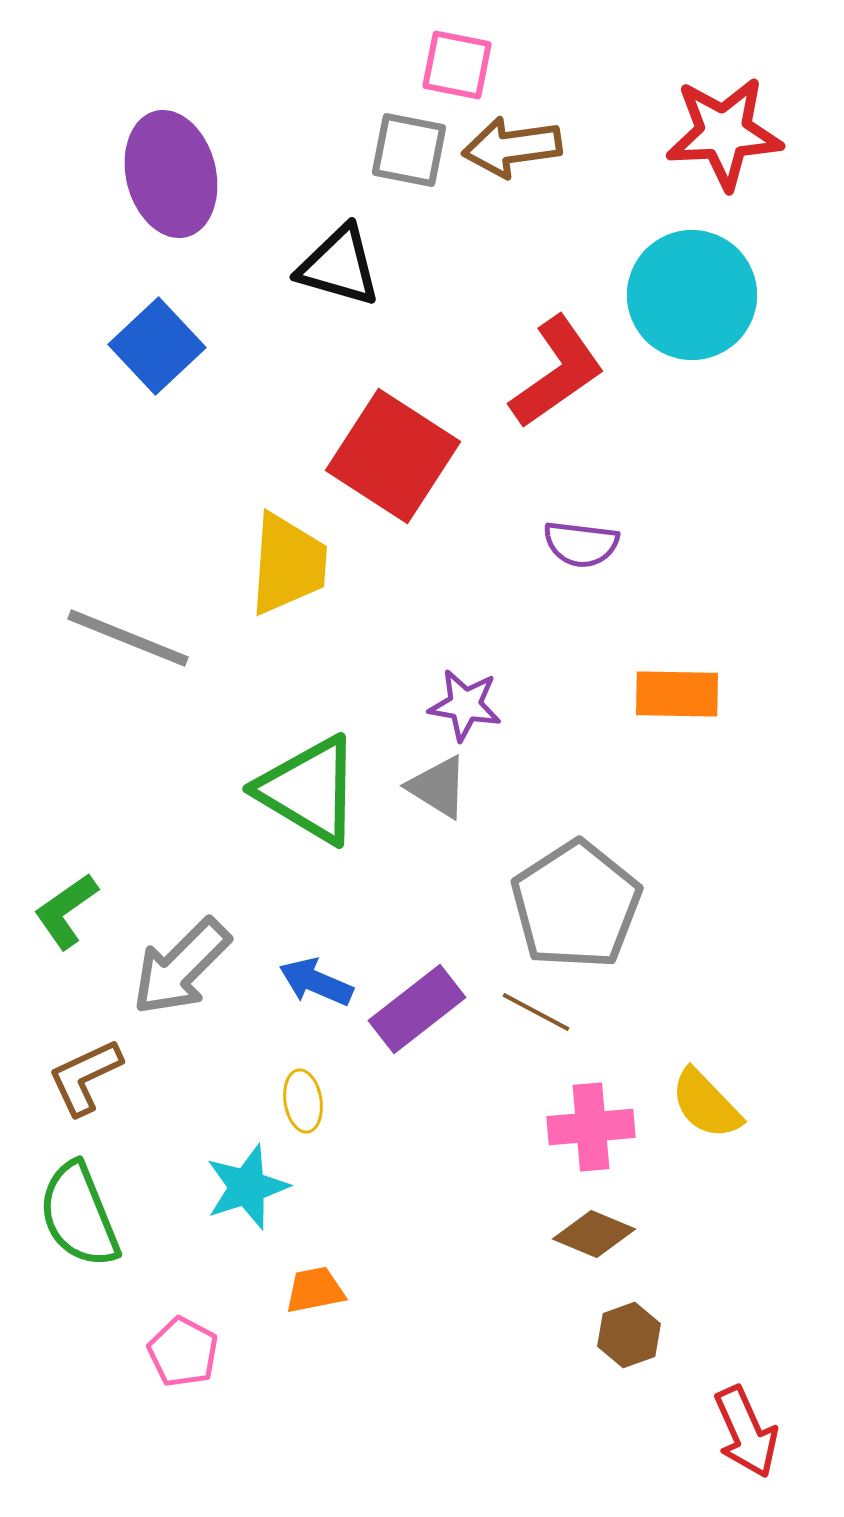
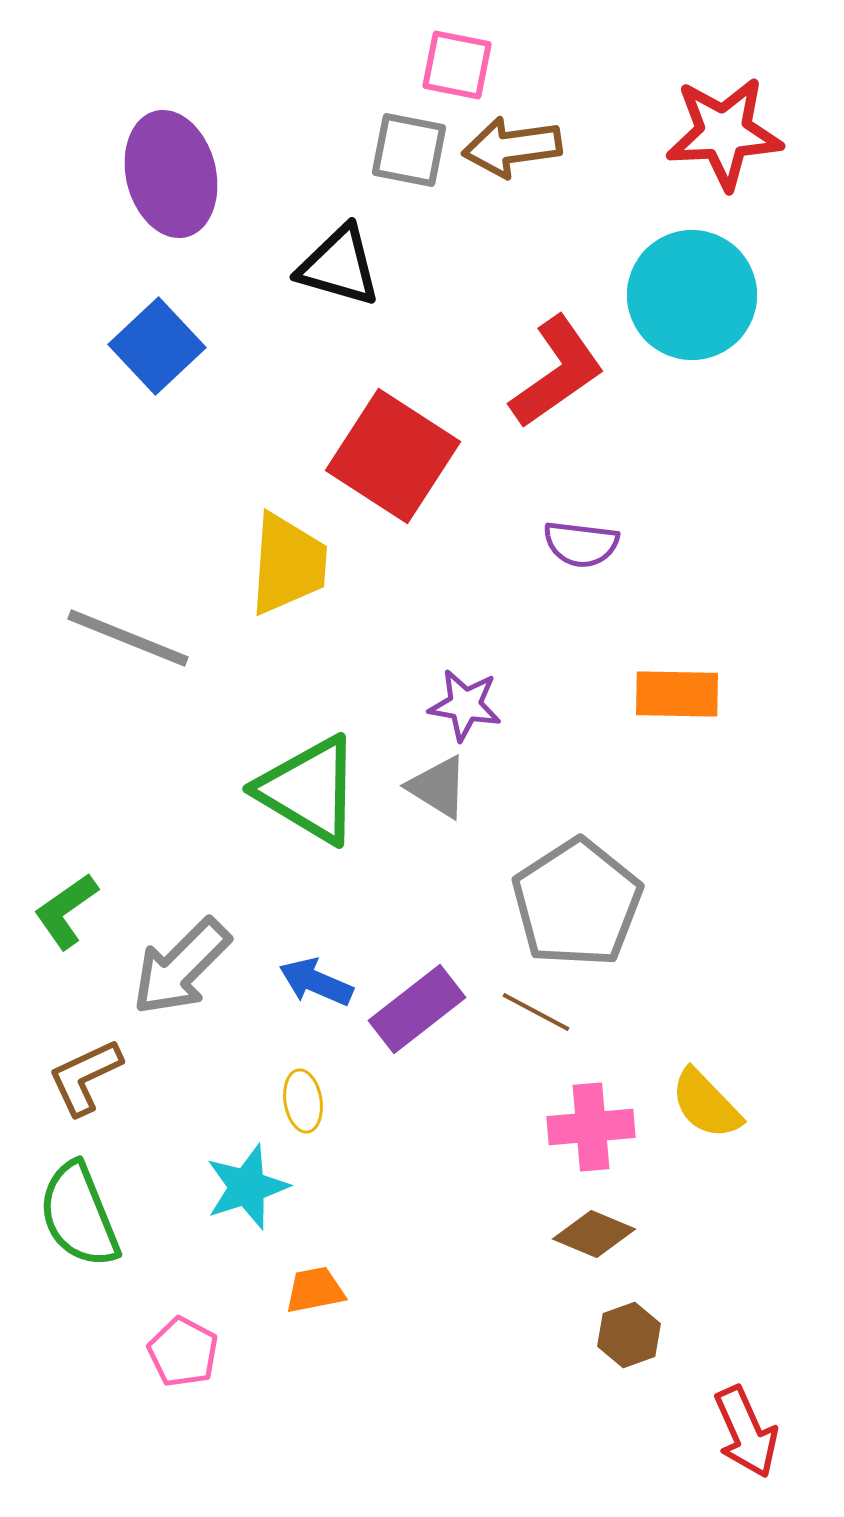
gray pentagon: moved 1 px right, 2 px up
